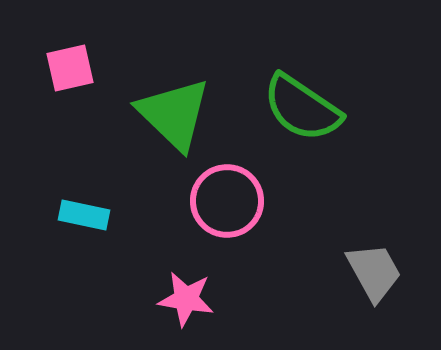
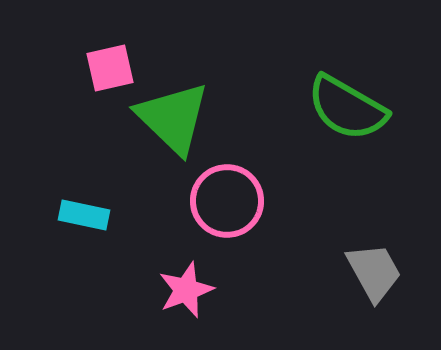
pink square: moved 40 px right
green semicircle: moved 45 px right; rotated 4 degrees counterclockwise
green triangle: moved 1 px left, 4 px down
pink star: moved 9 px up; rotated 30 degrees counterclockwise
